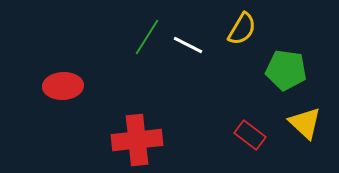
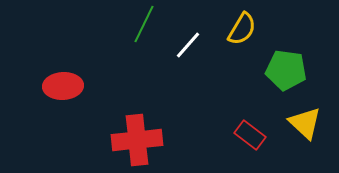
green line: moved 3 px left, 13 px up; rotated 6 degrees counterclockwise
white line: rotated 76 degrees counterclockwise
